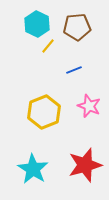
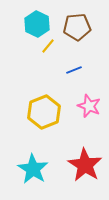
red star: rotated 24 degrees counterclockwise
